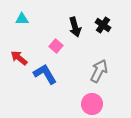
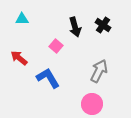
blue L-shape: moved 3 px right, 4 px down
